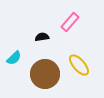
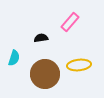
black semicircle: moved 1 px left, 1 px down
cyan semicircle: rotated 28 degrees counterclockwise
yellow ellipse: rotated 55 degrees counterclockwise
